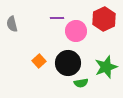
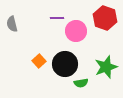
red hexagon: moved 1 px right, 1 px up; rotated 15 degrees counterclockwise
black circle: moved 3 px left, 1 px down
